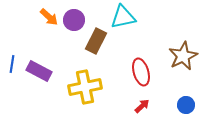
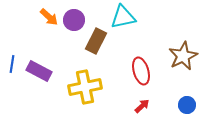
red ellipse: moved 1 px up
blue circle: moved 1 px right
